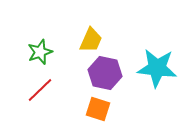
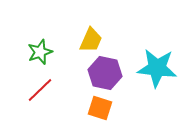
orange square: moved 2 px right, 1 px up
